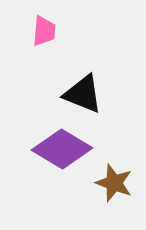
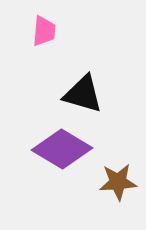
black triangle: rotated 6 degrees counterclockwise
brown star: moved 4 px right, 1 px up; rotated 24 degrees counterclockwise
